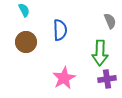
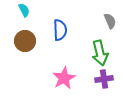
brown circle: moved 1 px left, 1 px up
green arrow: rotated 15 degrees counterclockwise
purple cross: moved 3 px left
